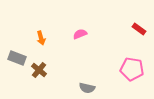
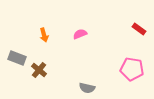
orange arrow: moved 3 px right, 3 px up
